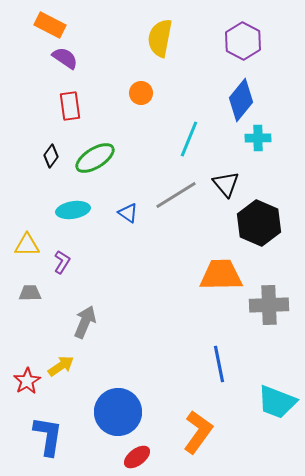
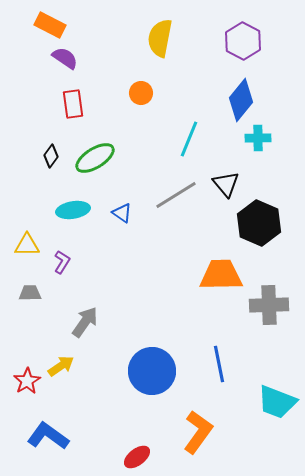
red rectangle: moved 3 px right, 2 px up
blue triangle: moved 6 px left
gray arrow: rotated 12 degrees clockwise
blue circle: moved 34 px right, 41 px up
blue L-shape: rotated 63 degrees counterclockwise
